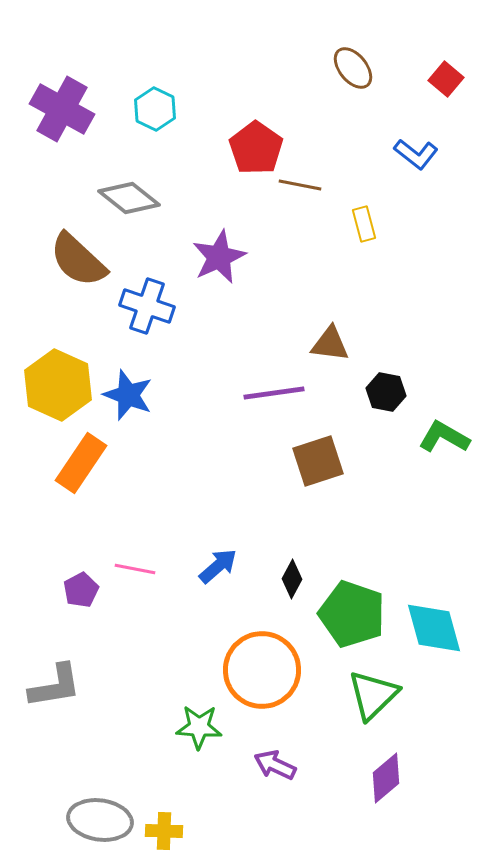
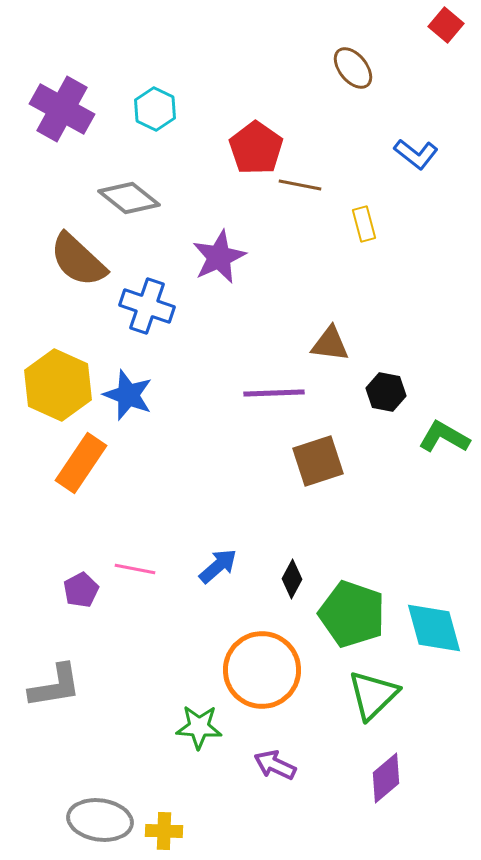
red square: moved 54 px up
purple line: rotated 6 degrees clockwise
